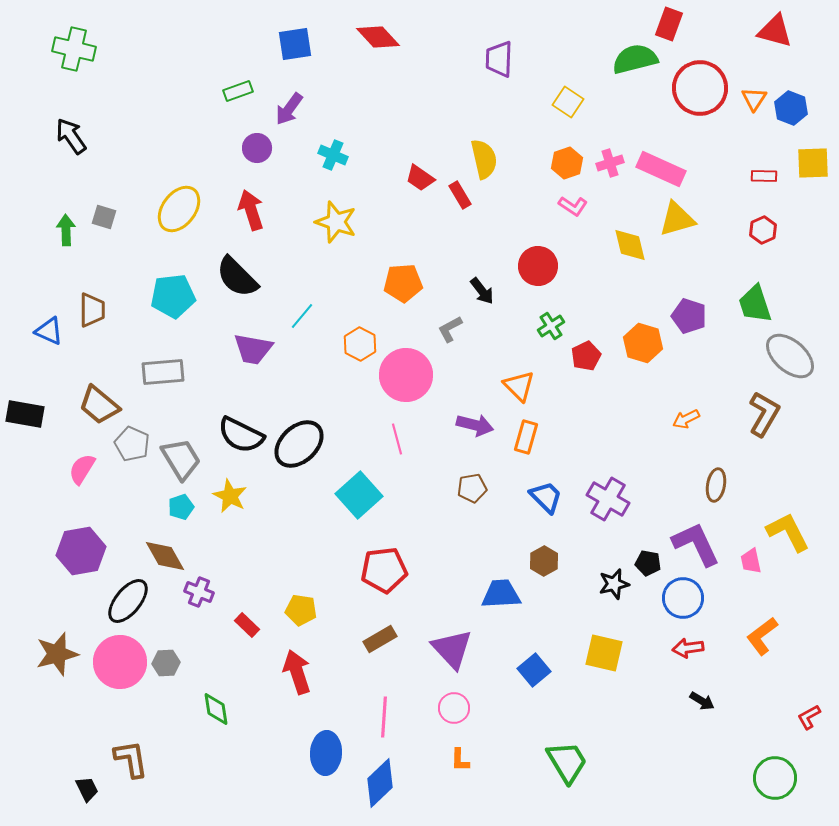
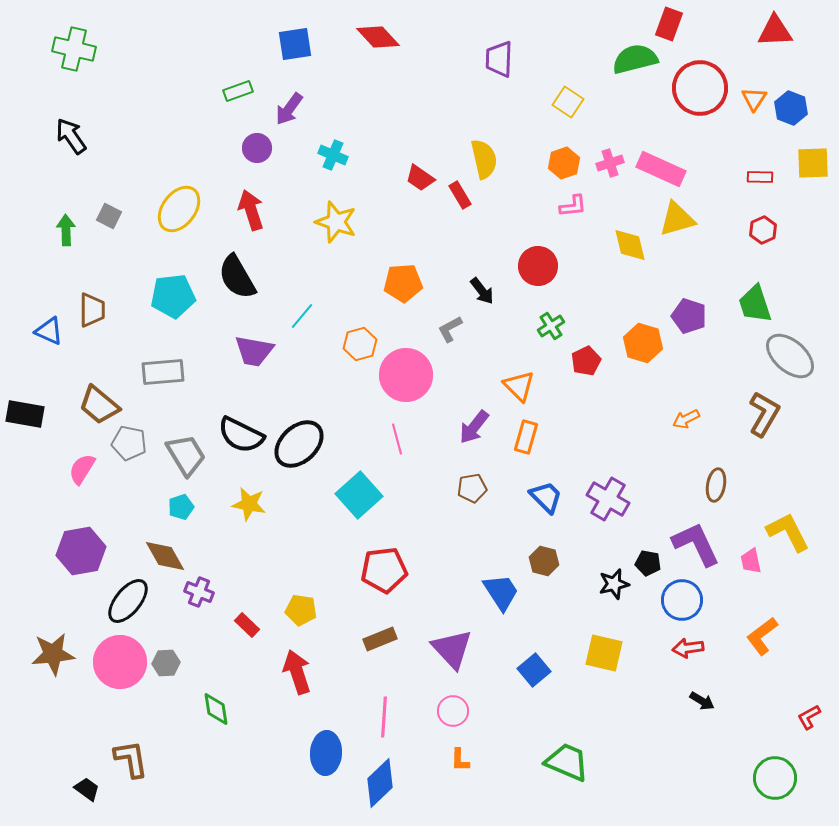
red triangle at (775, 31): rotated 18 degrees counterclockwise
orange hexagon at (567, 163): moved 3 px left
red rectangle at (764, 176): moved 4 px left, 1 px down
pink L-shape at (573, 206): rotated 40 degrees counterclockwise
gray square at (104, 217): moved 5 px right, 1 px up; rotated 10 degrees clockwise
black semicircle at (237, 277): rotated 15 degrees clockwise
orange hexagon at (360, 344): rotated 16 degrees clockwise
purple trapezoid at (253, 349): moved 1 px right, 2 px down
red pentagon at (586, 356): moved 5 px down
purple arrow at (475, 425): moved 1 px left, 2 px down; rotated 114 degrees clockwise
gray pentagon at (132, 444): moved 3 px left, 1 px up; rotated 12 degrees counterclockwise
gray trapezoid at (181, 459): moved 5 px right, 4 px up
yellow star at (230, 496): moved 19 px right, 8 px down; rotated 16 degrees counterclockwise
brown hexagon at (544, 561): rotated 16 degrees counterclockwise
blue trapezoid at (501, 594): moved 2 px up; rotated 60 degrees clockwise
blue circle at (683, 598): moved 1 px left, 2 px down
brown rectangle at (380, 639): rotated 8 degrees clockwise
brown star at (57, 654): moved 4 px left; rotated 9 degrees clockwise
pink circle at (454, 708): moved 1 px left, 3 px down
green trapezoid at (567, 762): rotated 36 degrees counterclockwise
black trapezoid at (87, 789): rotated 28 degrees counterclockwise
